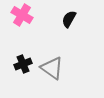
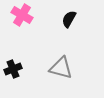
black cross: moved 10 px left, 5 px down
gray triangle: moved 9 px right; rotated 20 degrees counterclockwise
